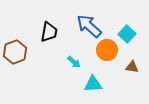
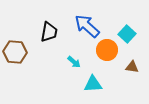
blue arrow: moved 2 px left
brown hexagon: rotated 25 degrees clockwise
